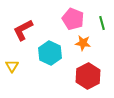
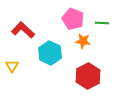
green line: rotated 72 degrees counterclockwise
red L-shape: rotated 70 degrees clockwise
orange star: moved 2 px up
